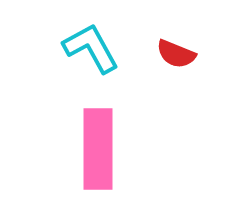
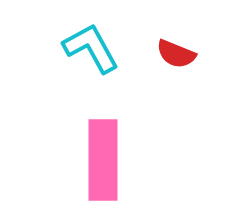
pink rectangle: moved 5 px right, 11 px down
